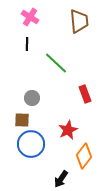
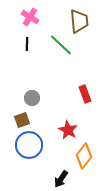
green line: moved 5 px right, 18 px up
brown square: rotated 21 degrees counterclockwise
red star: rotated 18 degrees counterclockwise
blue circle: moved 2 px left, 1 px down
